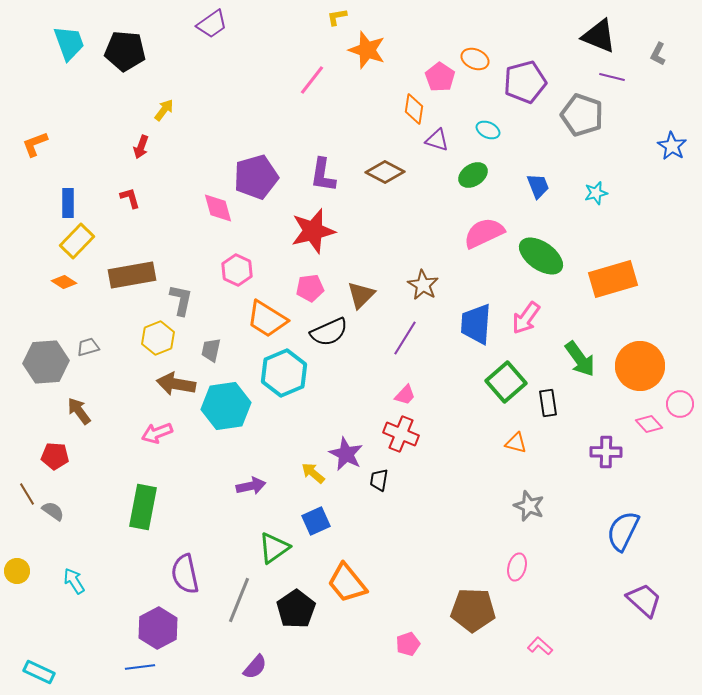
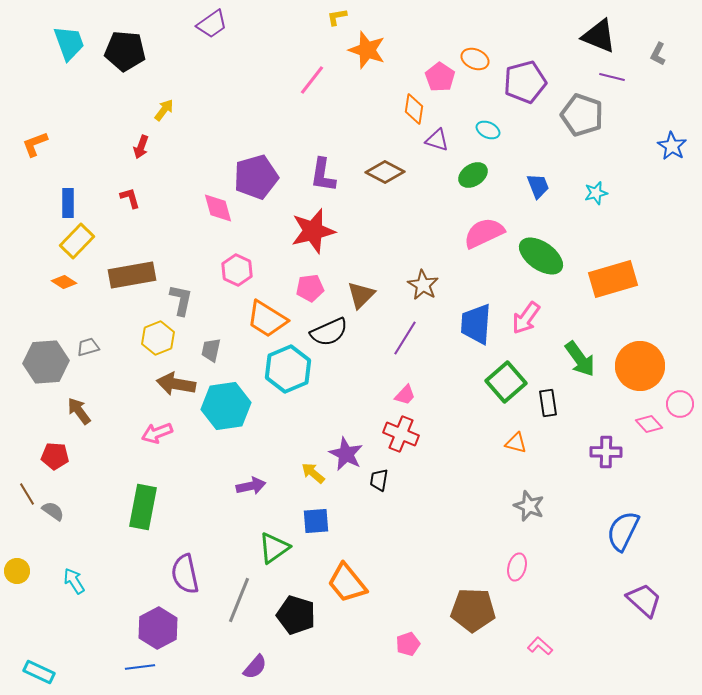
cyan hexagon at (284, 373): moved 4 px right, 4 px up
blue square at (316, 521): rotated 20 degrees clockwise
black pentagon at (296, 609): moved 6 px down; rotated 21 degrees counterclockwise
